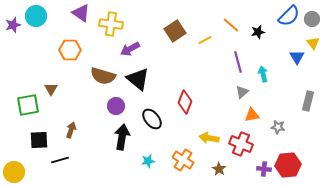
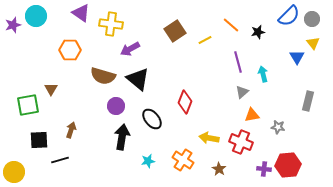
red cross: moved 2 px up
